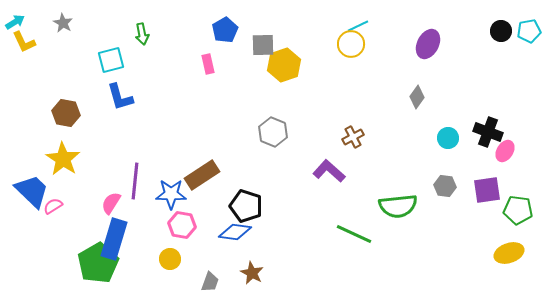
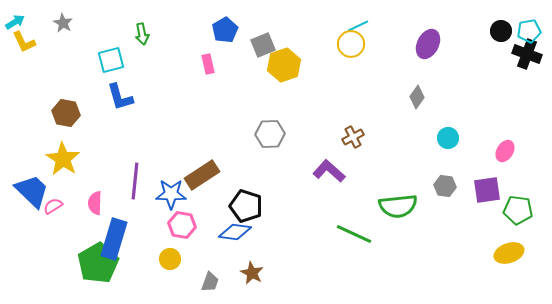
gray square at (263, 45): rotated 20 degrees counterclockwise
gray hexagon at (273, 132): moved 3 px left, 2 px down; rotated 24 degrees counterclockwise
black cross at (488, 132): moved 39 px right, 78 px up
pink semicircle at (111, 203): moved 16 px left; rotated 30 degrees counterclockwise
